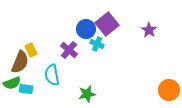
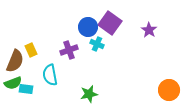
purple square: moved 3 px right, 1 px up; rotated 15 degrees counterclockwise
blue circle: moved 2 px right, 2 px up
purple cross: rotated 30 degrees clockwise
brown semicircle: moved 5 px left, 1 px up
cyan semicircle: moved 2 px left
green semicircle: moved 1 px right
green star: moved 2 px right
